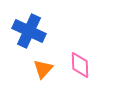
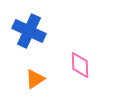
orange triangle: moved 8 px left, 10 px down; rotated 15 degrees clockwise
